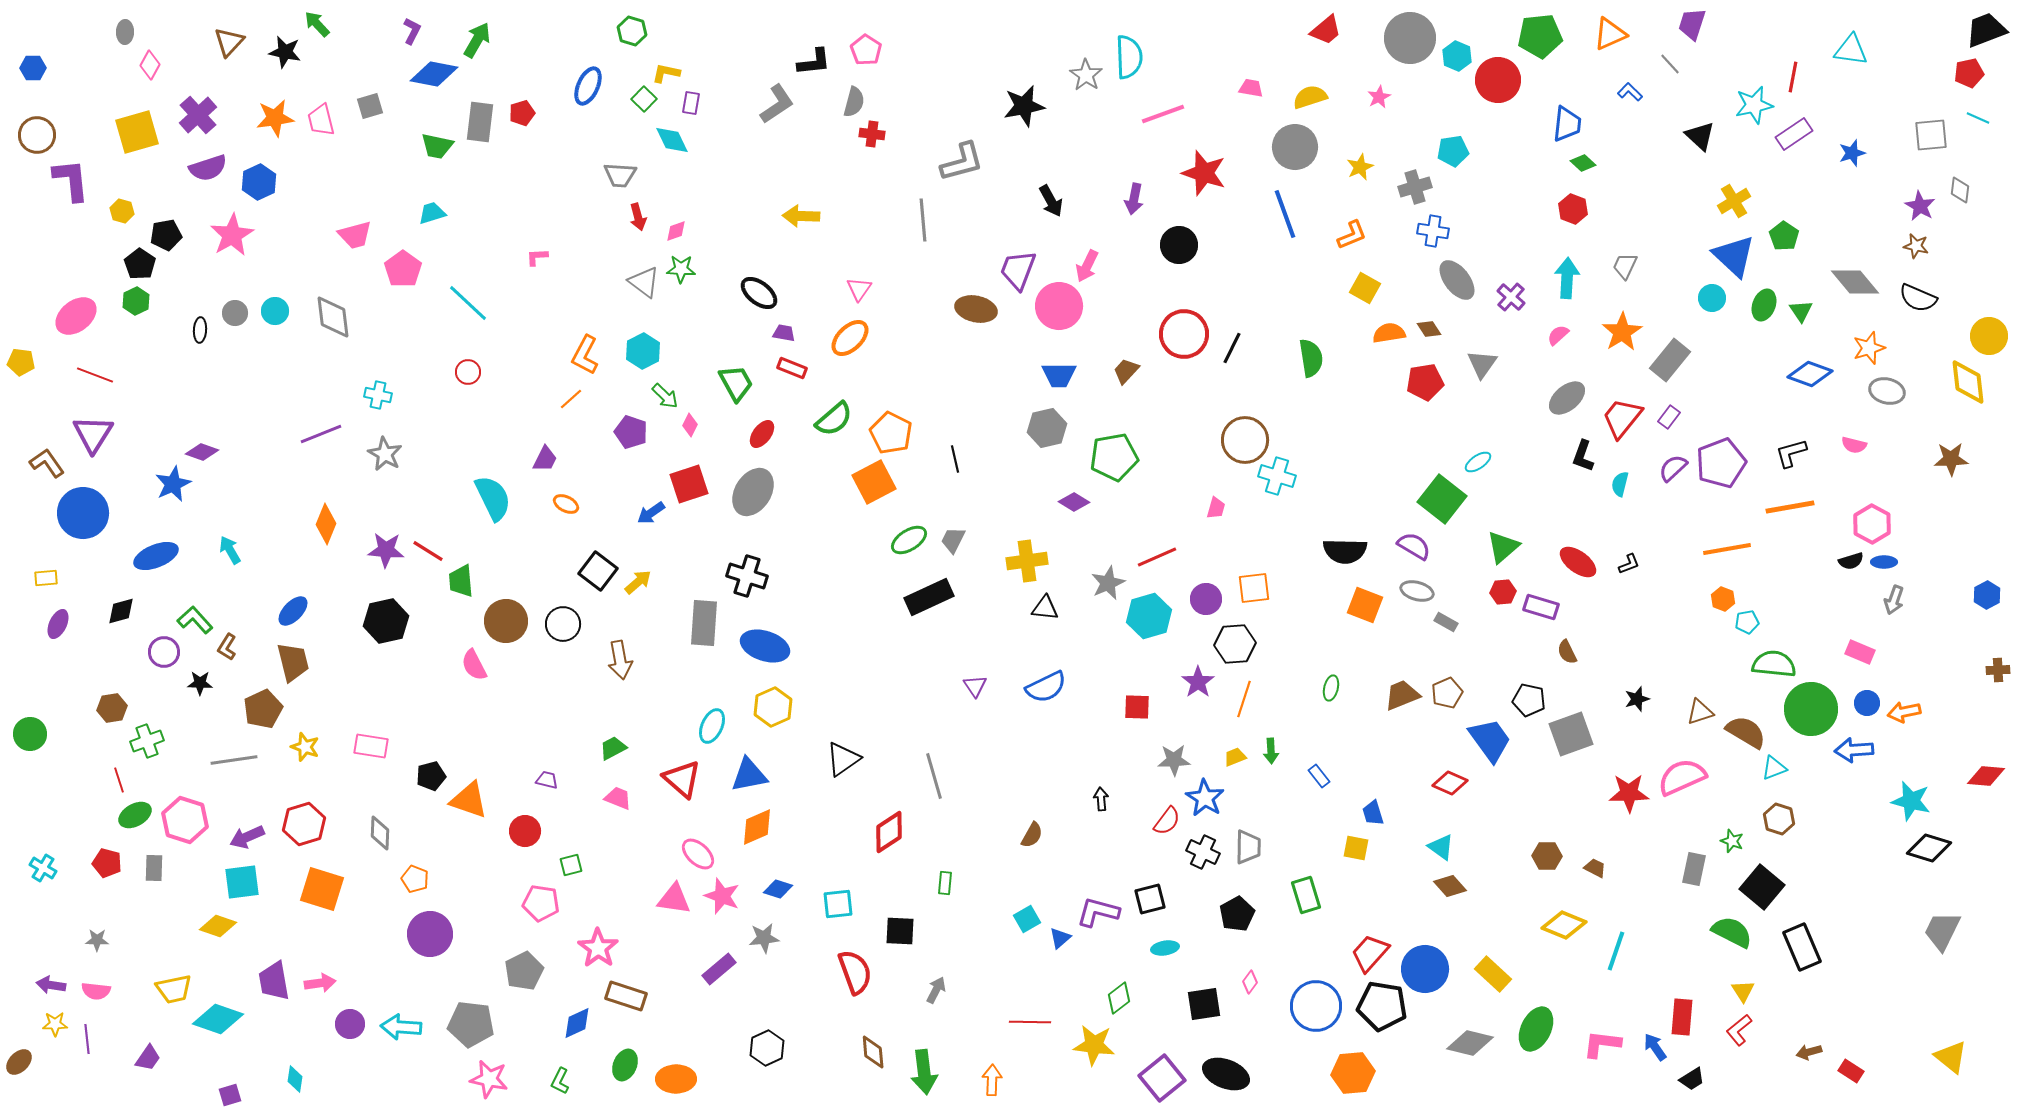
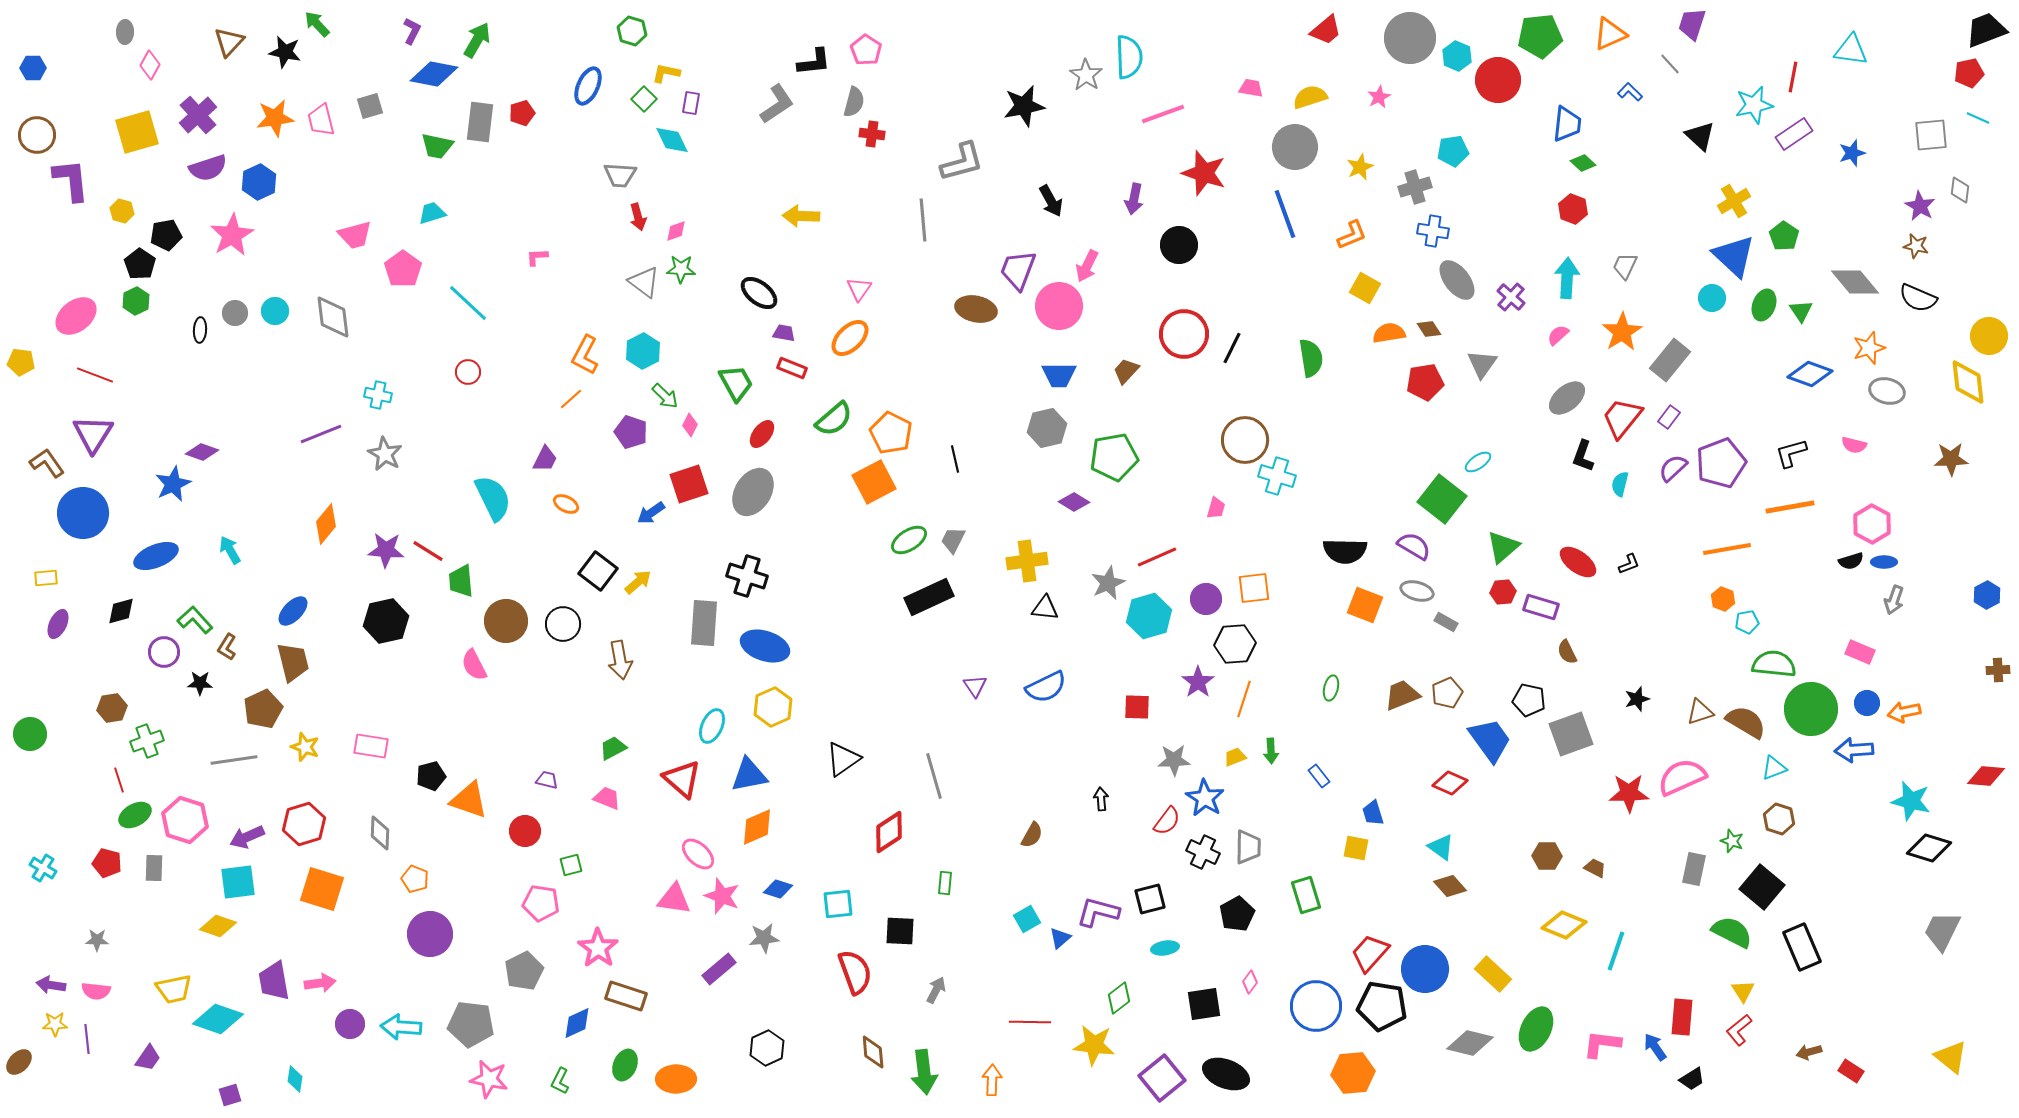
orange diamond at (326, 524): rotated 18 degrees clockwise
brown semicircle at (1746, 732): moved 10 px up
pink trapezoid at (618, 798): moved 11 px left
cyan square at (242, 882): moved 4 px left
